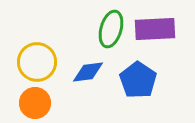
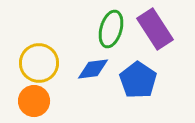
purple rectangle: rotated 60 degrees clockwise
yellow circle: moved 2 px right, 1 px down
blue diamond: moved 5 px right, 3 px up
orange circle: moved 1 px left, 2 px up
